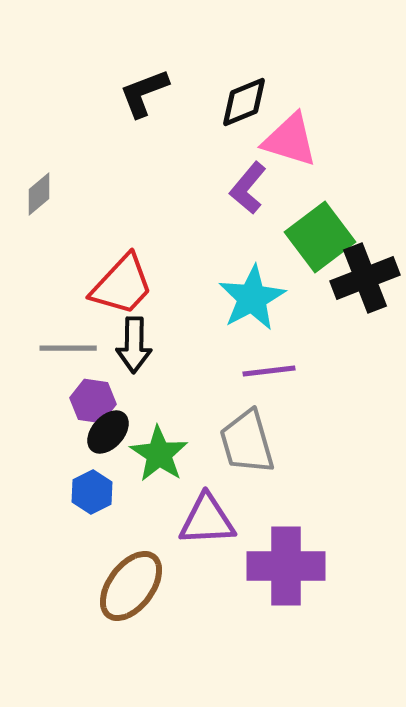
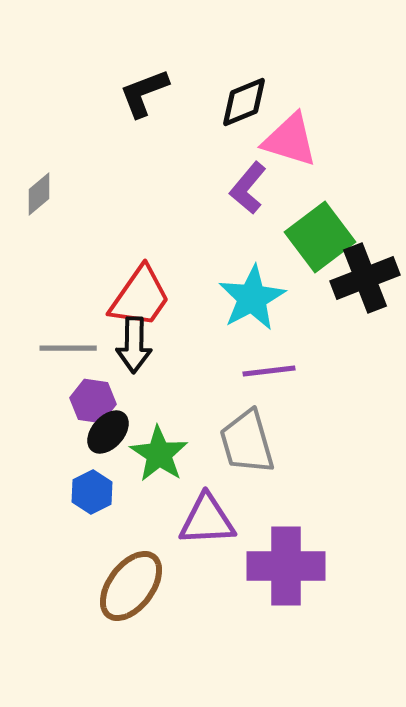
red trapezoid: moved 18 px right, 12 px down; rotated 8 degrees counterclockwise
